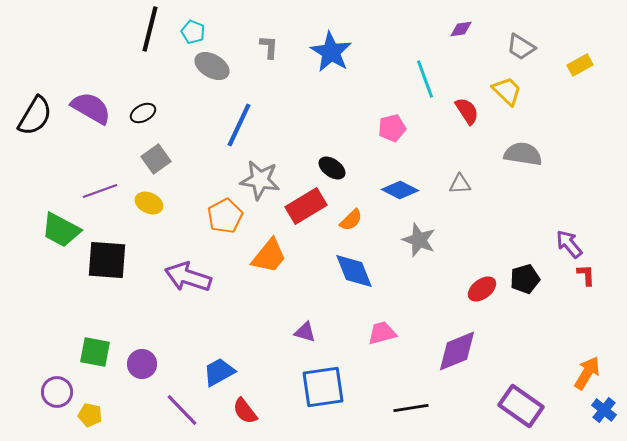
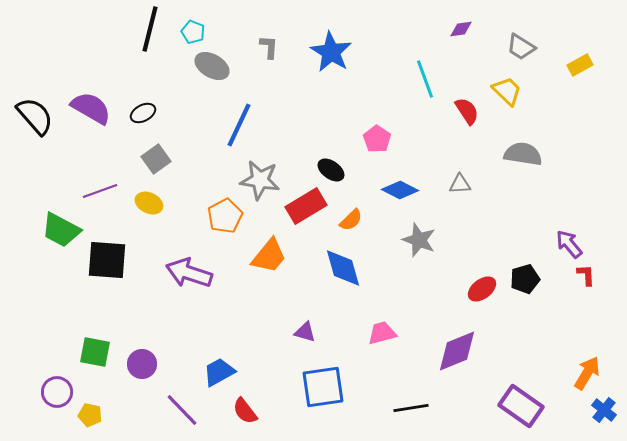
black semicircle at (35, 116): rotated 72 degrees counterclockwise
pink pentagon at (392, 128): moved 15 px left, 11 px down; rotated 24 degrees counterclockwise
black ellipse at (332, 168): moved 1 px left, 2 px down
blue diamond at (354, 271): moved 11 px left, 3 px up; rotated 6 degrees clockwise
purple arrow at (188, 277): moved 1 px right, 4 px up
